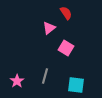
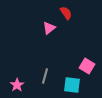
pink square: moved 21 px right, 18 px down
pink star: moved 4 px down
cyan square: moved 4 px left
